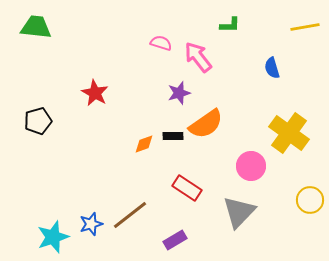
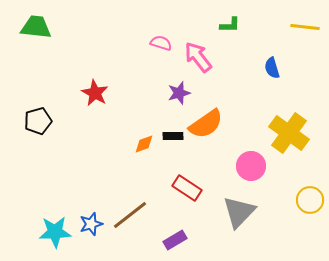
yellow line: rotated 16 degrees clockwise
cyan star: moved 2 px right, 5 px up; rotated 16 degrees clockwise
